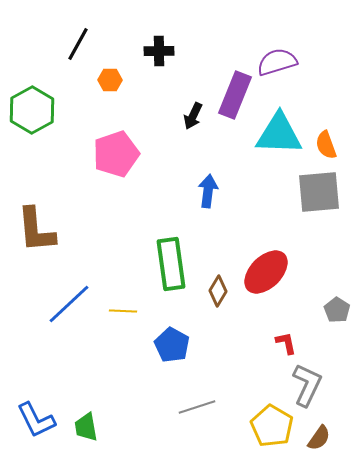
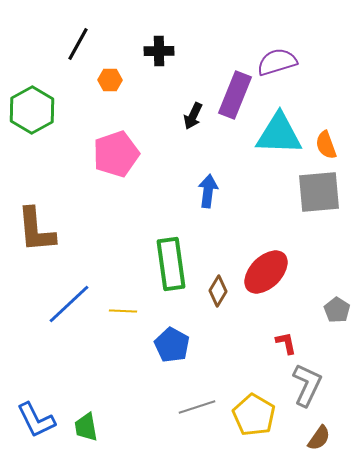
yellow pentagon: moved 18 px left, 11 px up
